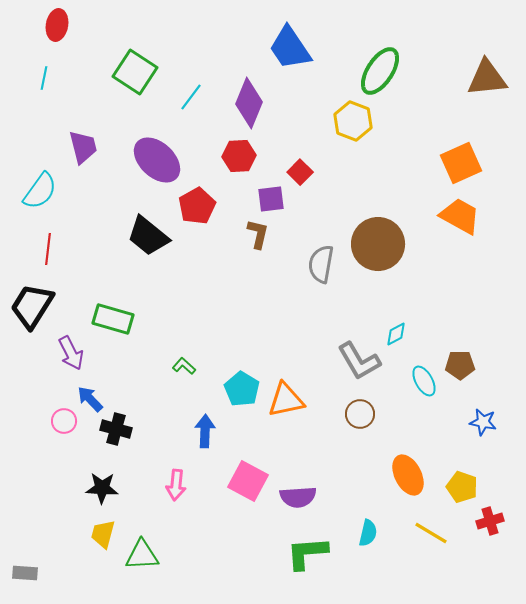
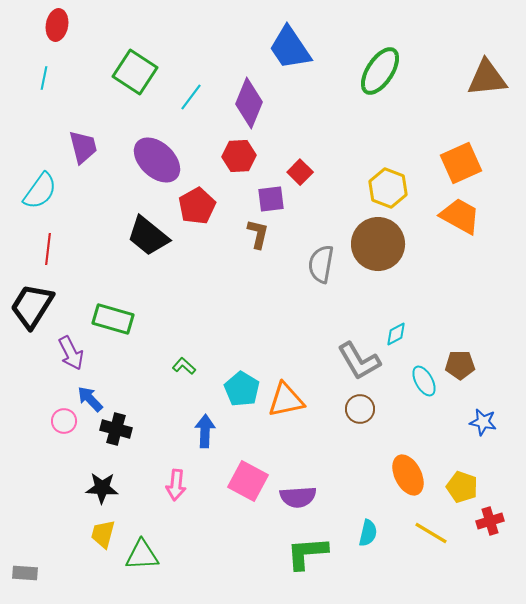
yellow hexagon at (353, 121): moved 35 px right, 67 px down
brown circle at (360, 414): moved 5 px up
